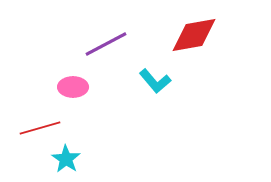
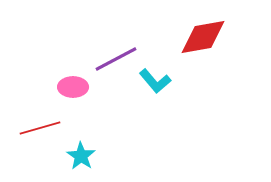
red diamond: moved 9 px right, 2 px down
purple line: moved 10 px right, 15 px down
cyan star: moved 15 px right, 3 px up
